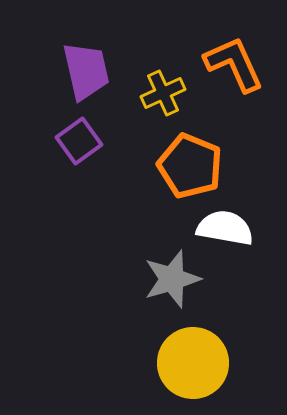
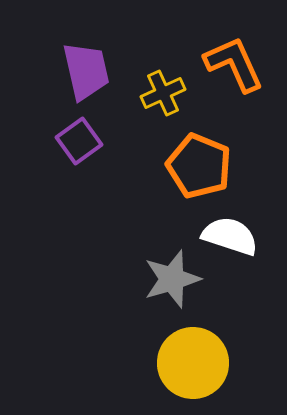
orange pentagon: moved 9 px right
white semicircle: moved 5 px right, 8 px down; rotated 8 degrees clockwise
